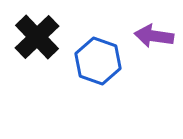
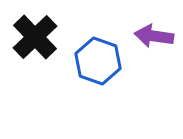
black cross: moved 2 px left
